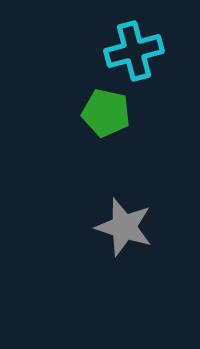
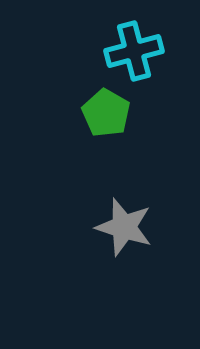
green pentagon: rotated 18 degrees clockwise
